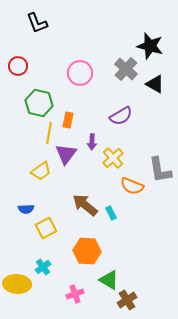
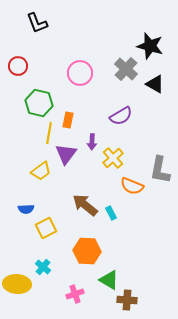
gray L-shape: rotated 20 degrees clockwise
cyan cross: rotated 14 degrees counterclockwise
brown cross: rotated 36 degrees clockwise
